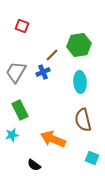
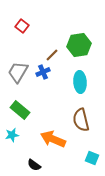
red square: rotated 16 degrees clockwise
gray trapezoid: moved 2 px right
green rectangle: rotated 24 degrees counterclockwise
brown semicircle: moved 2 px left
